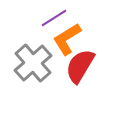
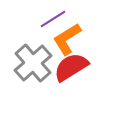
purple line: moved 1 px left, 1 px down
red semicircle: moved 9 px left, 1 px down; rotated 27 degrees clockwise
